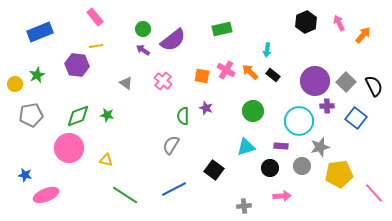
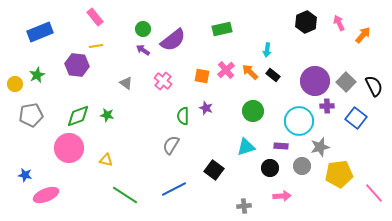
pink cross at (226, 70): rotated 18 degrees clockwise
